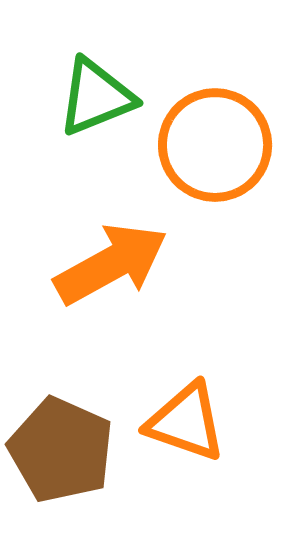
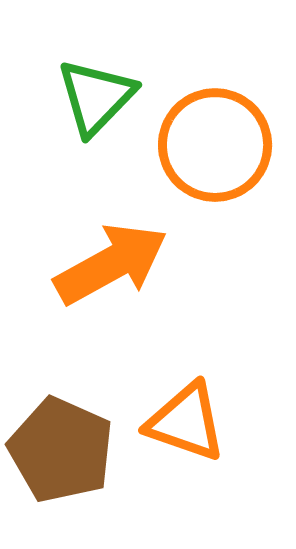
green triangle: rotated 24 degrees counterclockwise
